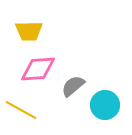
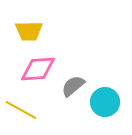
cyan circle: moved 3 px up
